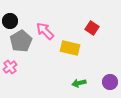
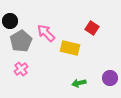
pink arrow: moved 1 px right, 2 px down
pink cross: moved 11 px right, 2 px down
purple circle: moved 4 px up
